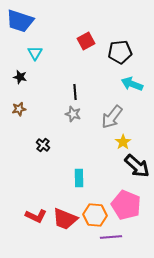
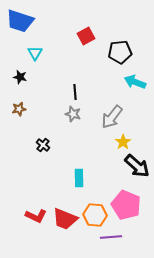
red square: moved 5 px up
cyan arrow: moved 3 px right, 2 px up
